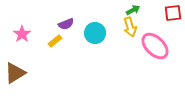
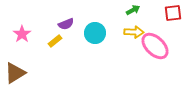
yellow arrow: moved 4 px right, 5 px down; rotated 72 degrees counterclockwise
